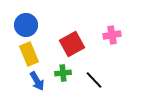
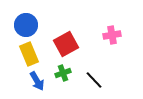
red square: moved 6 px left
green cross: rotated 14 degrees counterclockwise
